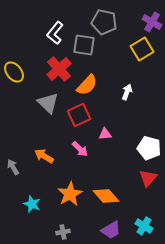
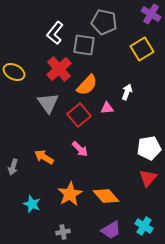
purple cross: moved 1 px left, 8 px up
yellow ellipse: rotated 25 degrees counterclockwise
gray triangle: rotated 10 degrees clockwise
red square: rotated 15 degrees counterclockwise
pink triangle: moved 2 px right, 26 px up
white pentagon: rotated 25 degrees counterclockwise
orange arrow: moved 1 px down
gray arrow: rotated 133 degrees counterclockwise
